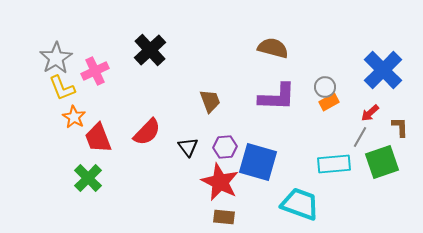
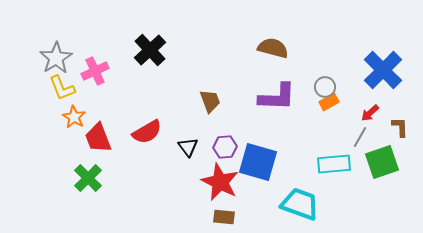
red semicircle: rotated 16 degrees clockwise
